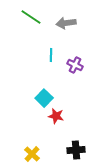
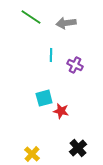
cyan square: rotated 30 degrees clockwise
red star: moved 5 px right, 5 px up
black cross: moved 2 px right, 2 px up; rotated 36 degrees counterclockwise
